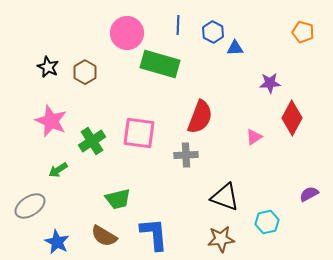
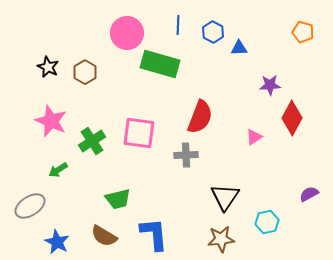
blue triangle: moved 4 px right
purple star: moved 2 px down
black triangle: rotated 44 degrees clockwise
